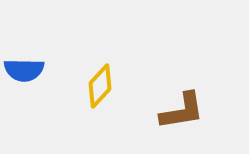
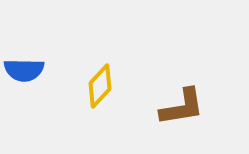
brown L-shape: moved 4 px up
